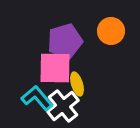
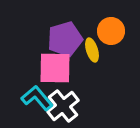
purple pentagon: moved 2 px up
yellow ellipse: moved 15 px right, 34 px up
